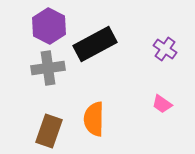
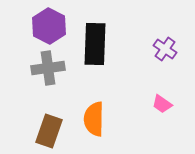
black rectangle: rotated 60 degrees counterclockwise
